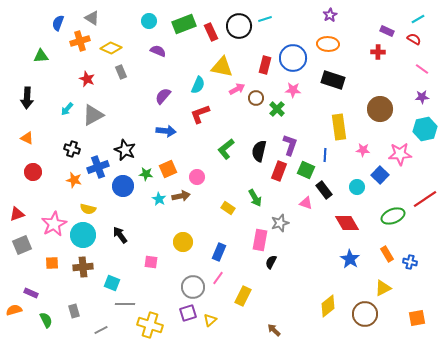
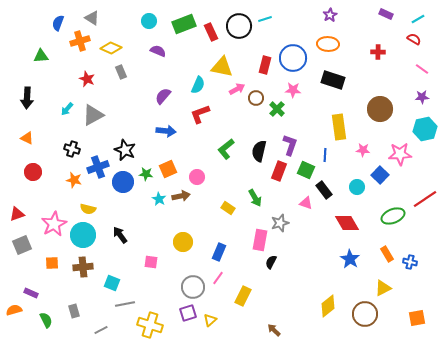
purple rectangle at (387, 31): moved 1 px left, 17 px up
blue circle at (123, 186): moved 4 px up
gray line at (125, 304): rotated 12 degrees counterclockwise
